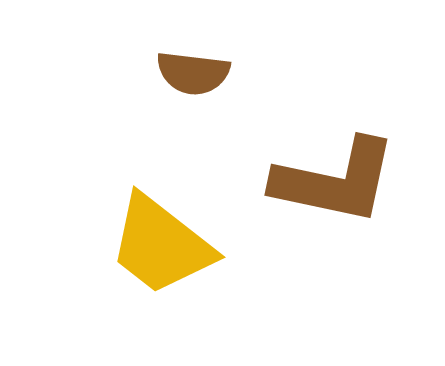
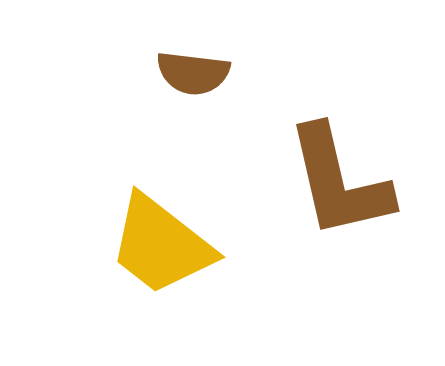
brown L-shape: moved 4 px right, 1 px down; rotated 65 degrees clockwise
